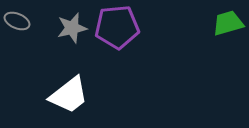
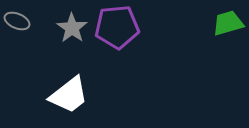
gray star: rotated 24 degrees counterclockwise
